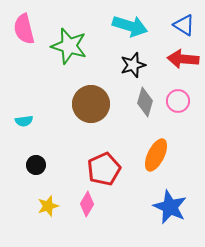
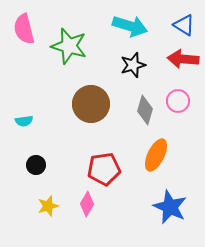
gray diamond: moved 8 px down
red pentagon: rotated 16 degrees clockwise
